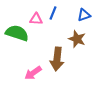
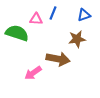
brown star: rotated 30 degrees counterclockwise
brown arrow: moved 1 px right; rotated 85 degrees counterclockwise
